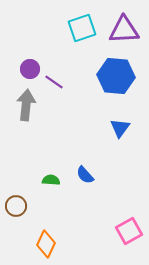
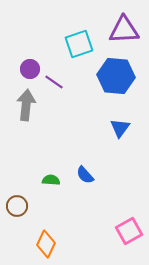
cyan square: moved 3 px left, 16 px down
brown circle: moved 1 px right
